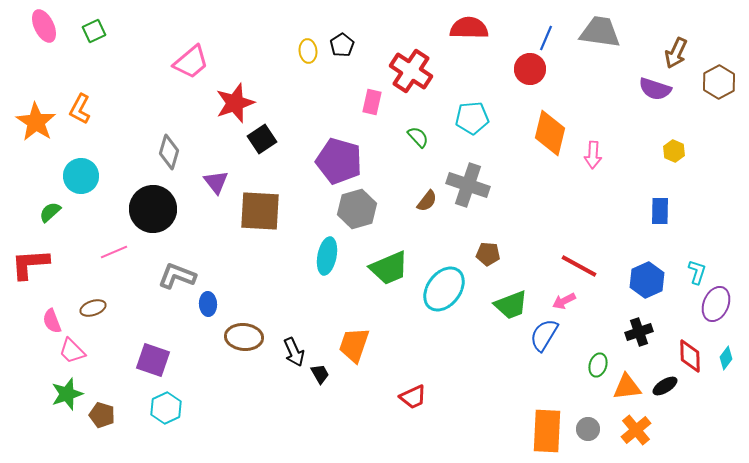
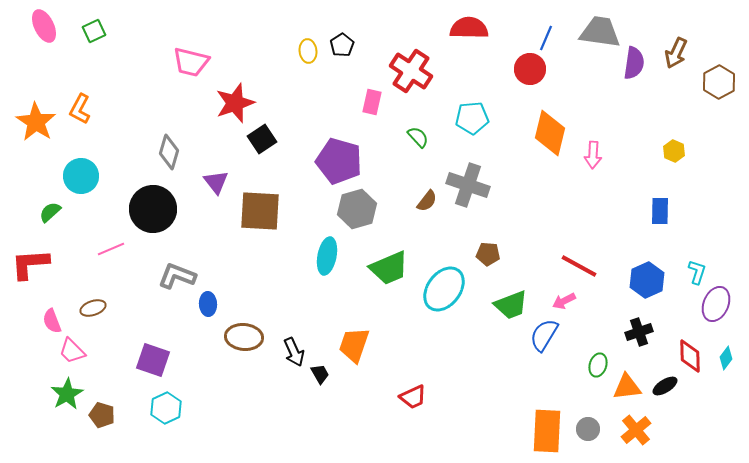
pink trapezoid at (191, 62): rotated 54 degrees clockwise
purple semicircle at (655, 89): moved 21 px left, 26 px up; rotated 100 degrees counterclockwise
pink line at (114, 252): moved 3 px left, 3 px up
green star at (67, 394): rotated 12 degrees counterclockwise
